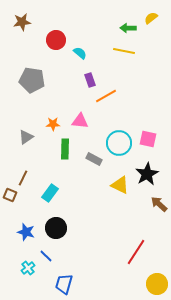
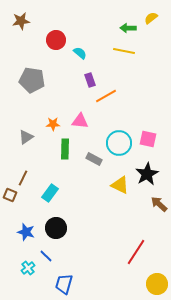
brown star: moved 1 px left, 1 px up
